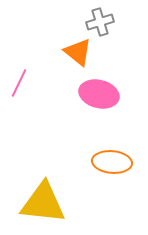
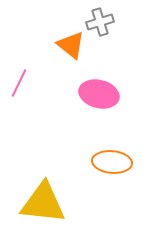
orange triangle: moved 7 px left, 7 px up
